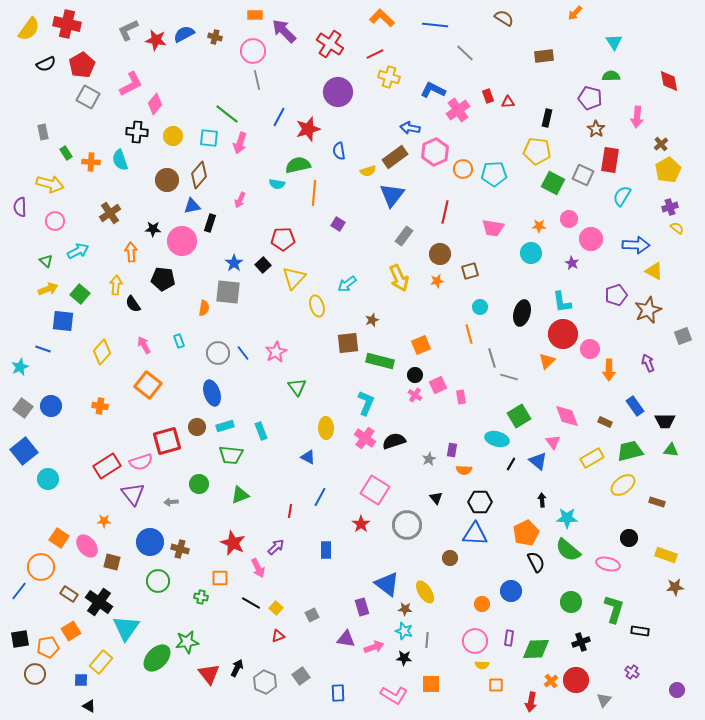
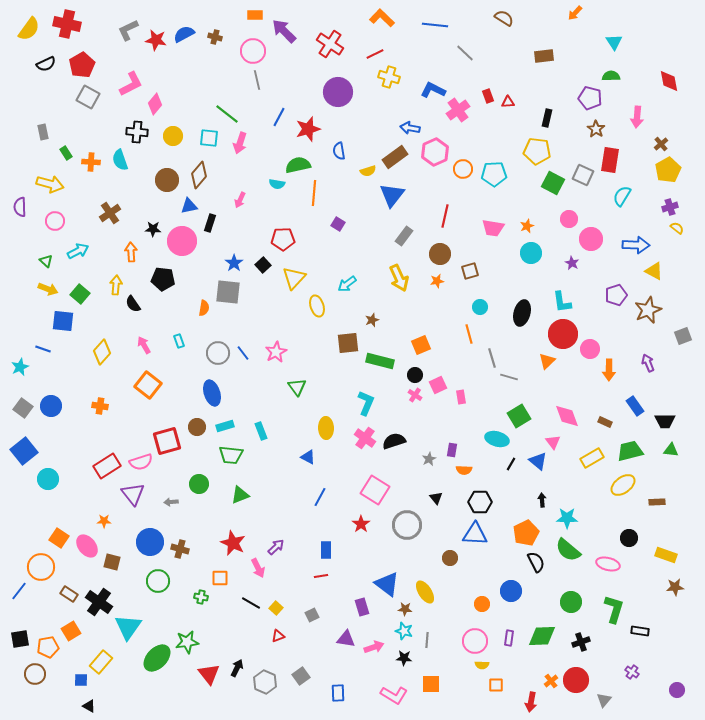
blue triangle at (192, 206): moved 3 px left
red line at (445, 212): moved 4 px down
orange star at (539, 226): moved 12 px left; rotated 24 degrees counterclockwise
yellow arrow at (48, 289): rotated 42 degrees clockwise
brown rectangle at (657, 502): rotated 21 degrees counterclockwise
red line at (290, 511): moved 31 px right, 65 px down; rotated 72 degrees clockwise
cyan triangle at (126, 628): moved 2 px right, 1 px up
green diamond at (536, 649): moved 6 px right, 13 px up
